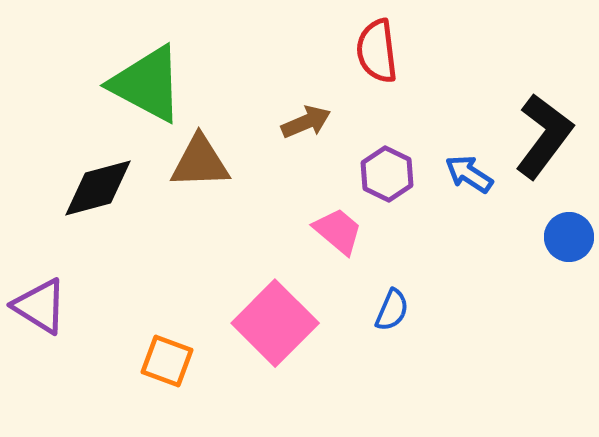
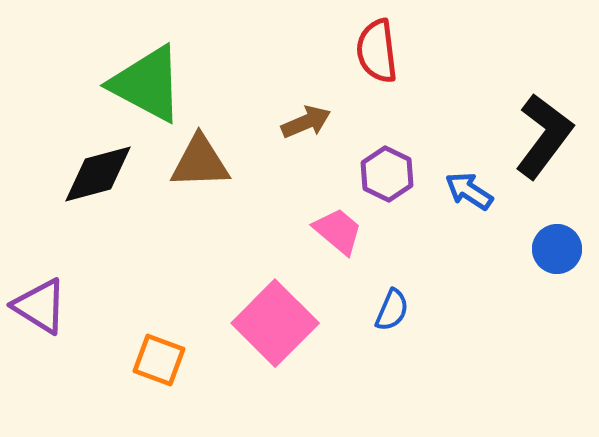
blue arrow: moved 17 px down
black diamond: moved 14 px up
blue circle: moved 12 px left, 12 px down
orange square: moved 8 px left, 1 px up
